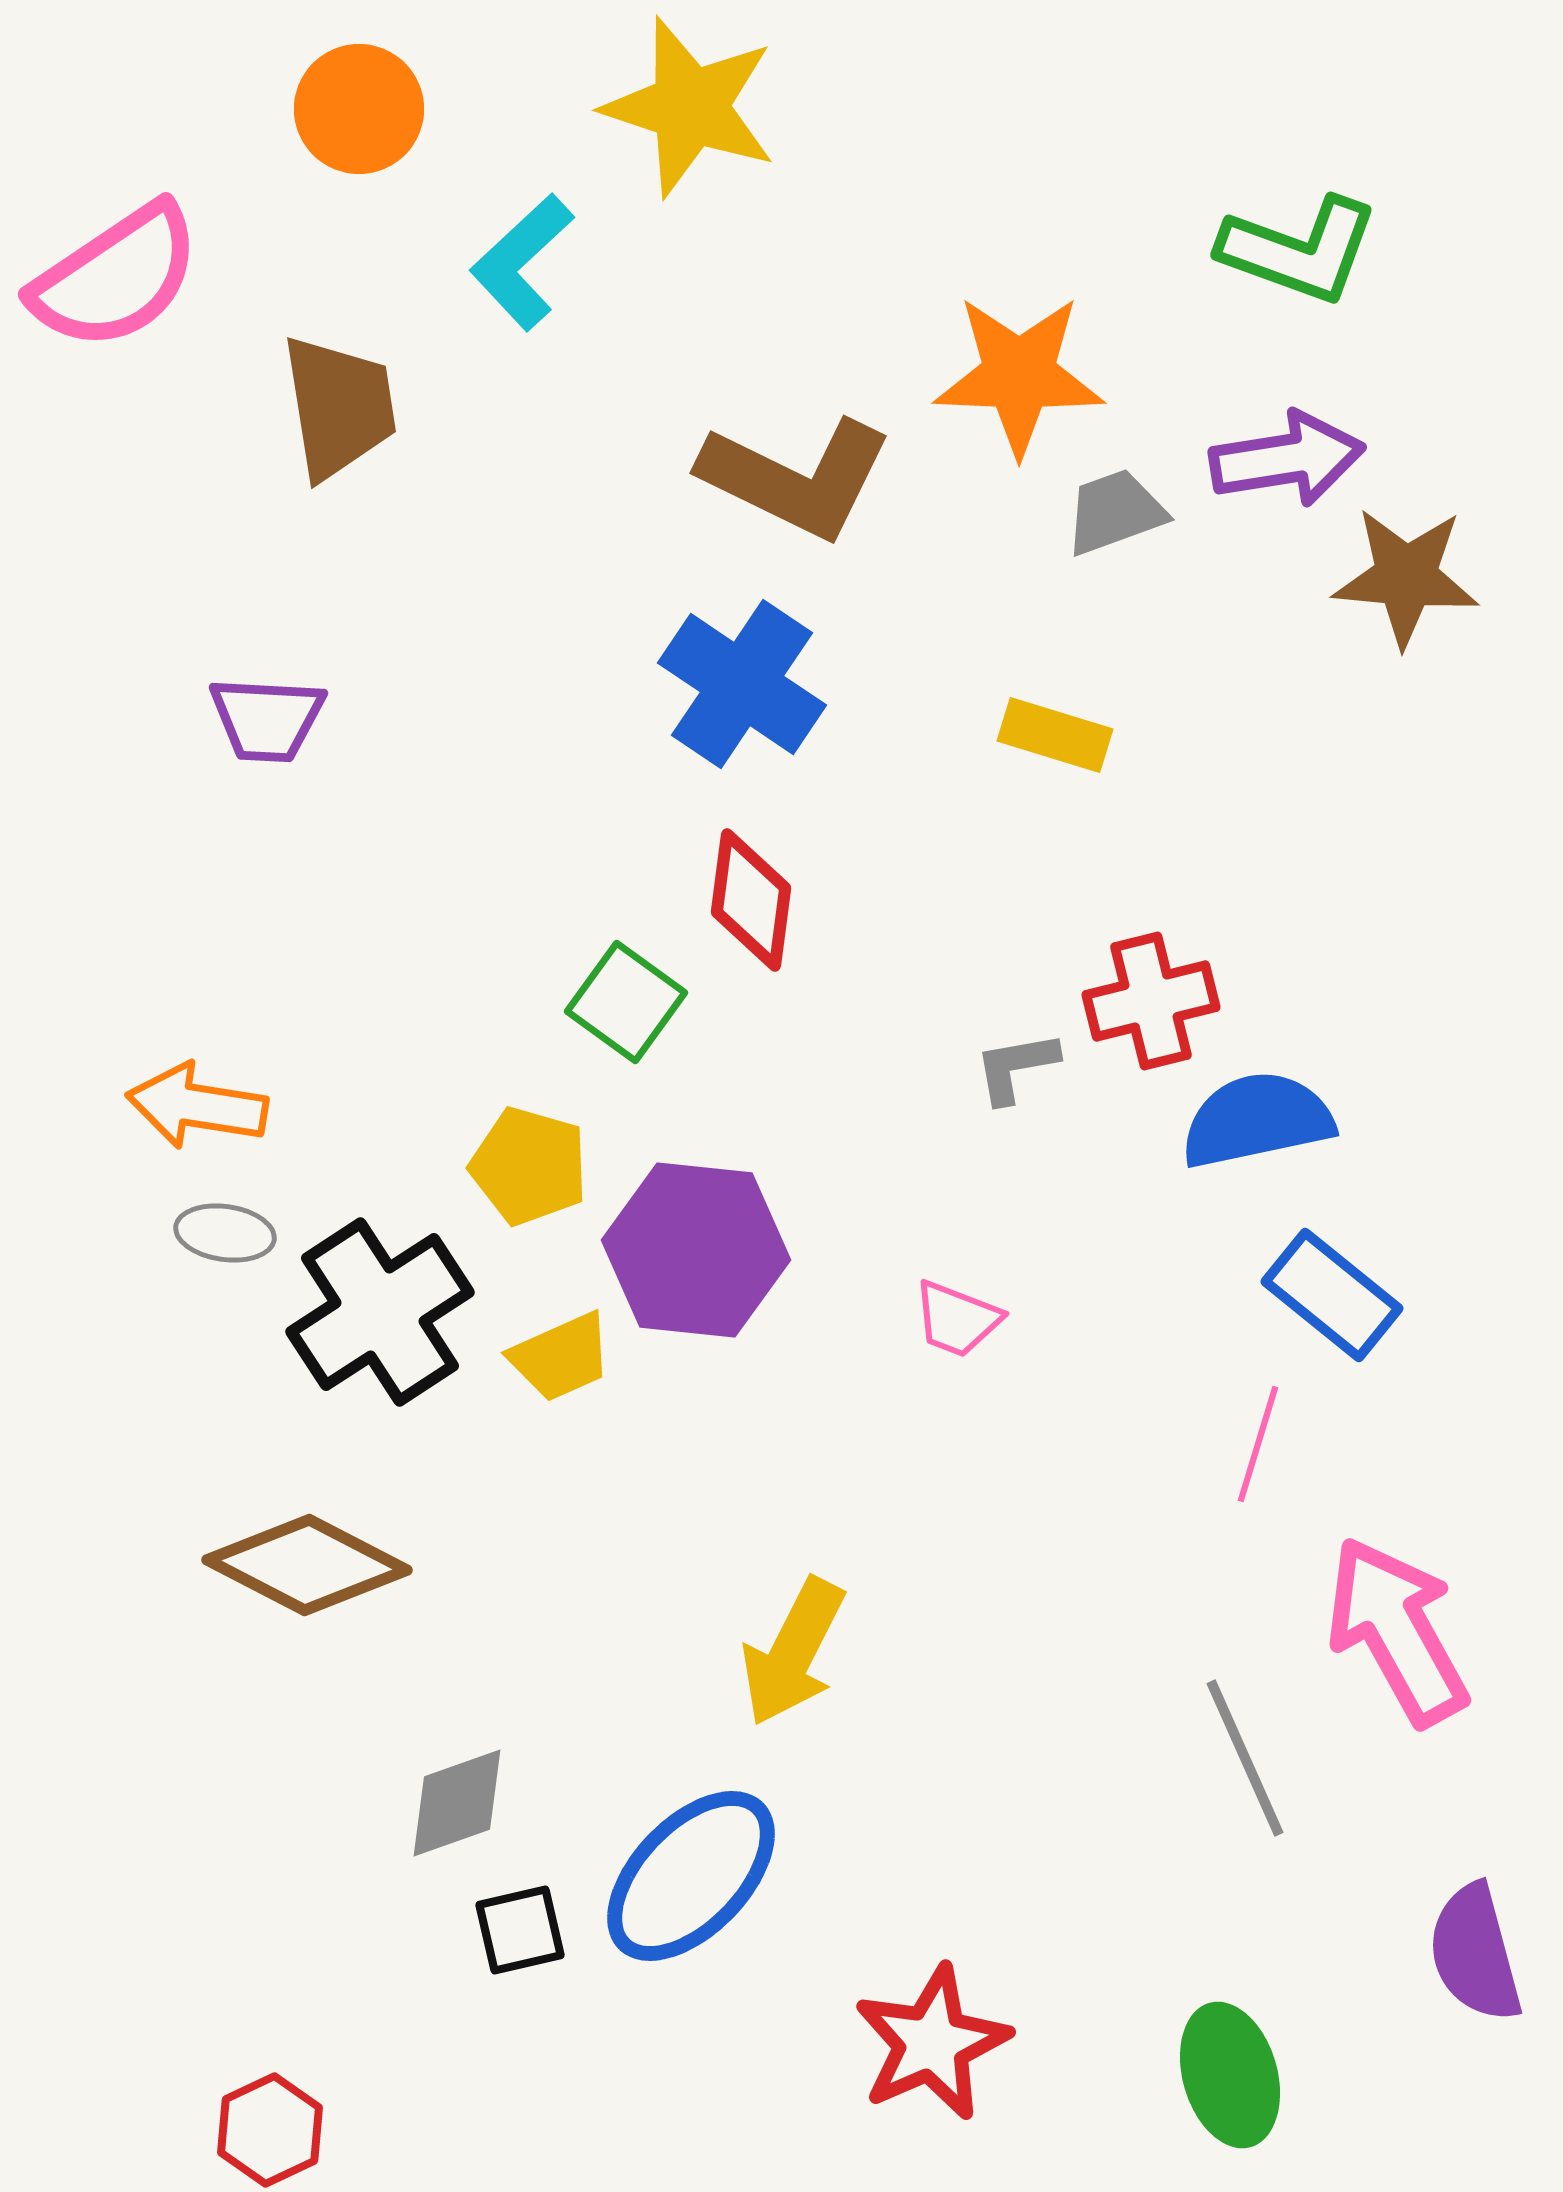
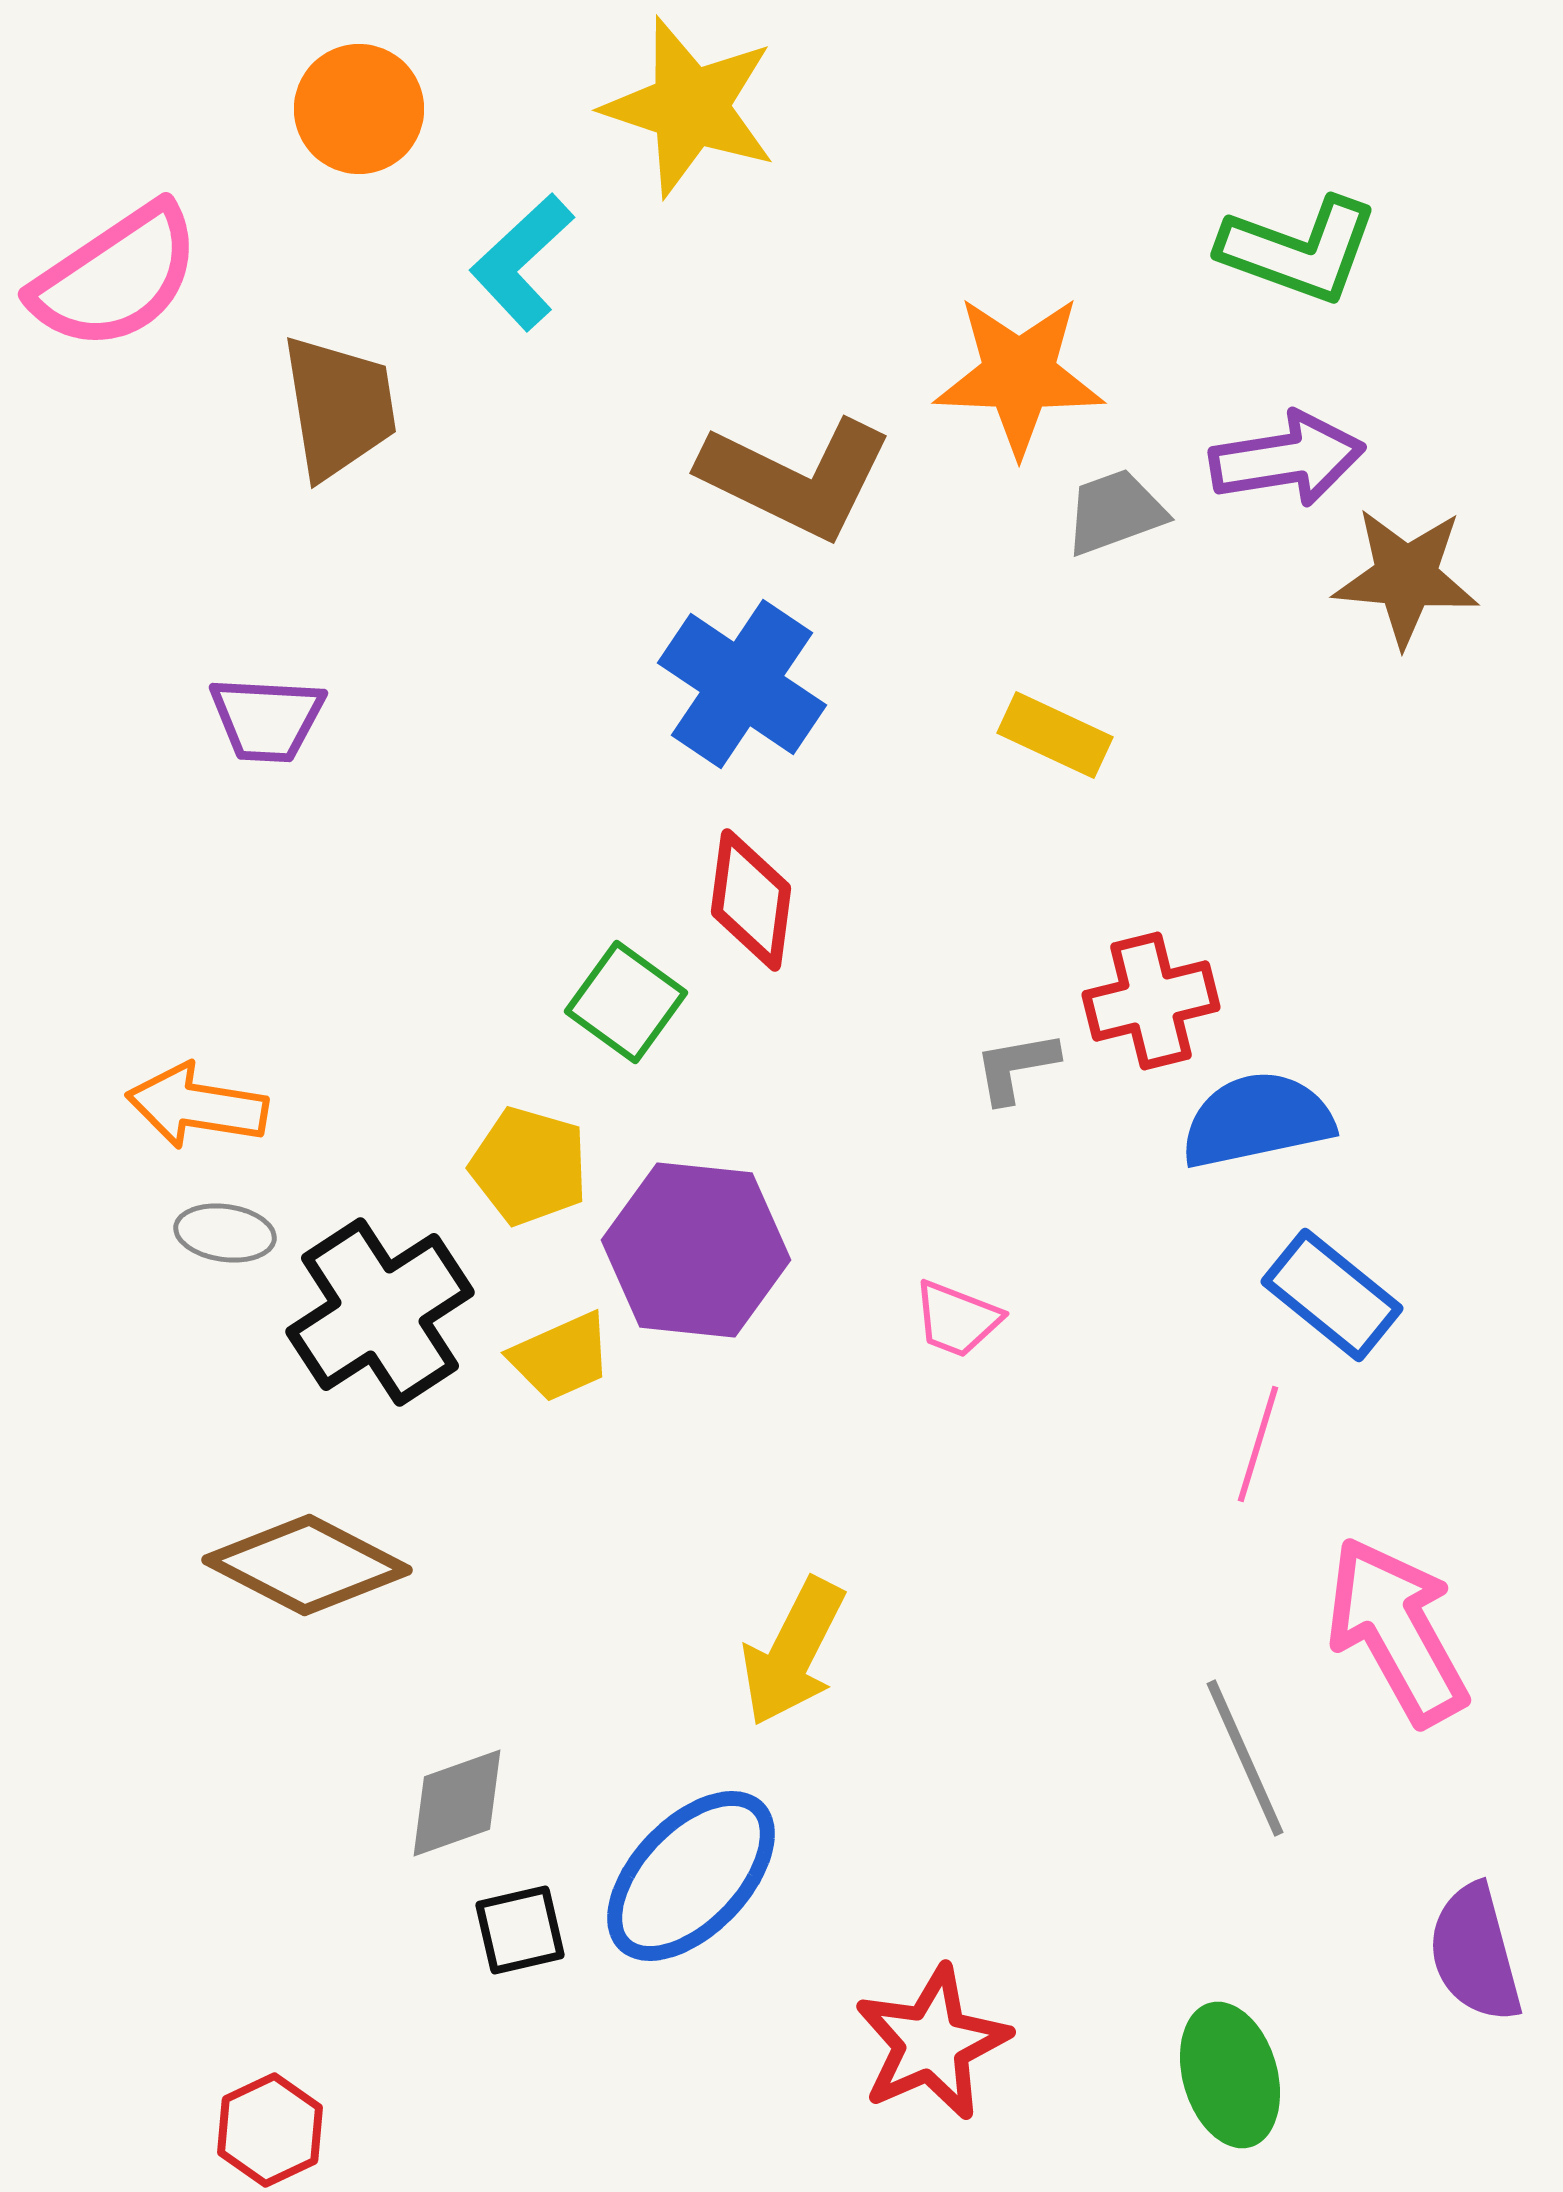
yellow rectangle: rotated 8 degrees clockwise
